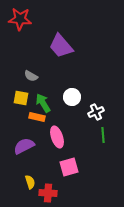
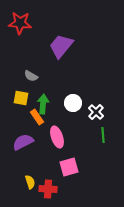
red star: moved 4 px down
purple trapezoid: rotated 80 degrees clockwise
white circle: moved 1 px right, 6 px down
green arrow: moved 1 px down; rotated 36 degrees clockwise
white cross: rotated 21 degrees counterclockwise
orange rectangle: rotated 42 degrees clockwise
purple semicircle: moved 1 px left, 4 px up
red cross: moved 4 px up
